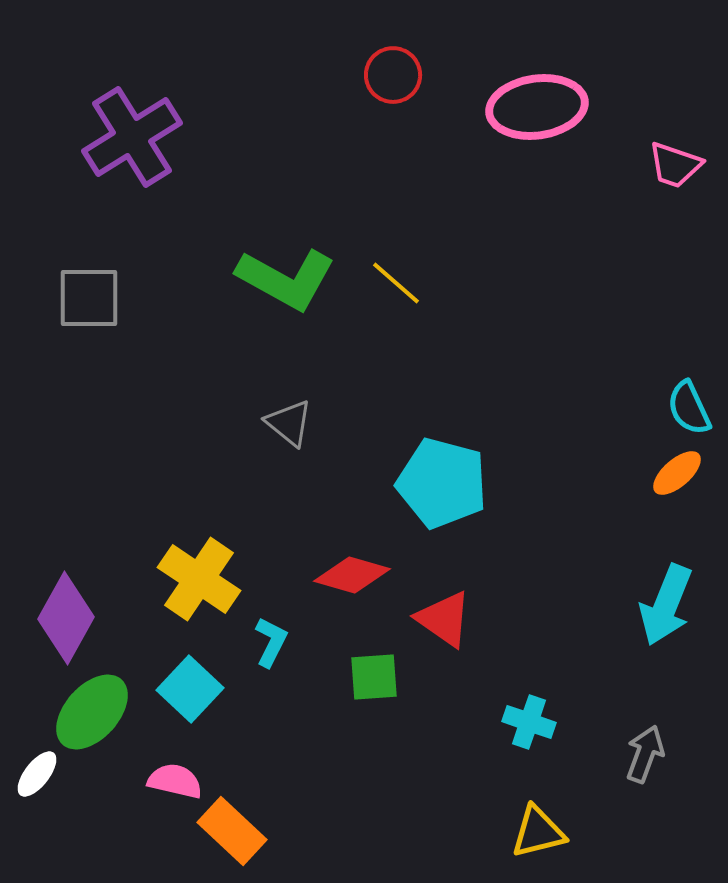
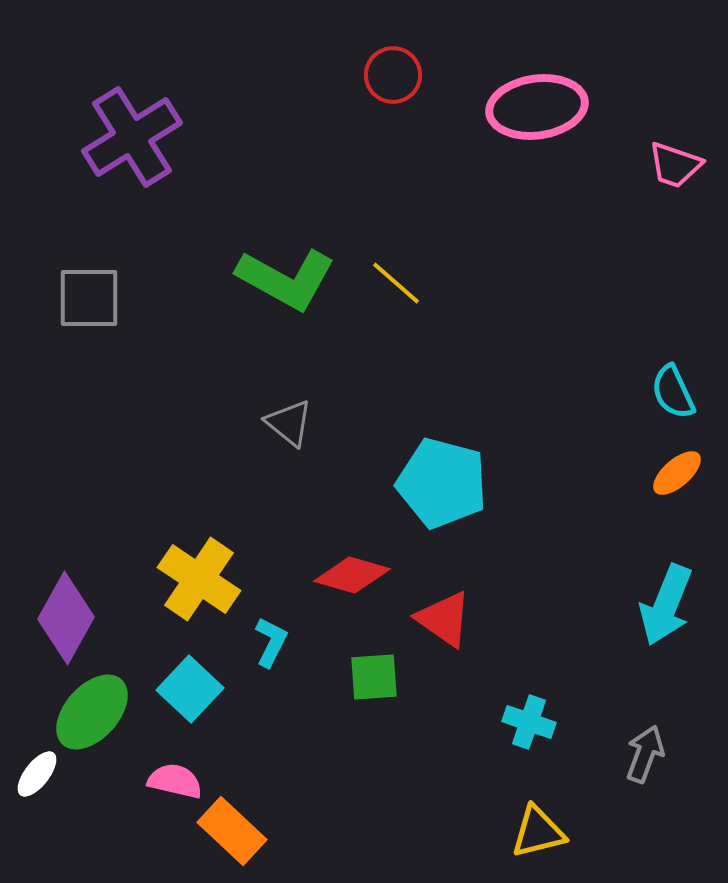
cyan semicircle: moved 16 px left, 16 px up
